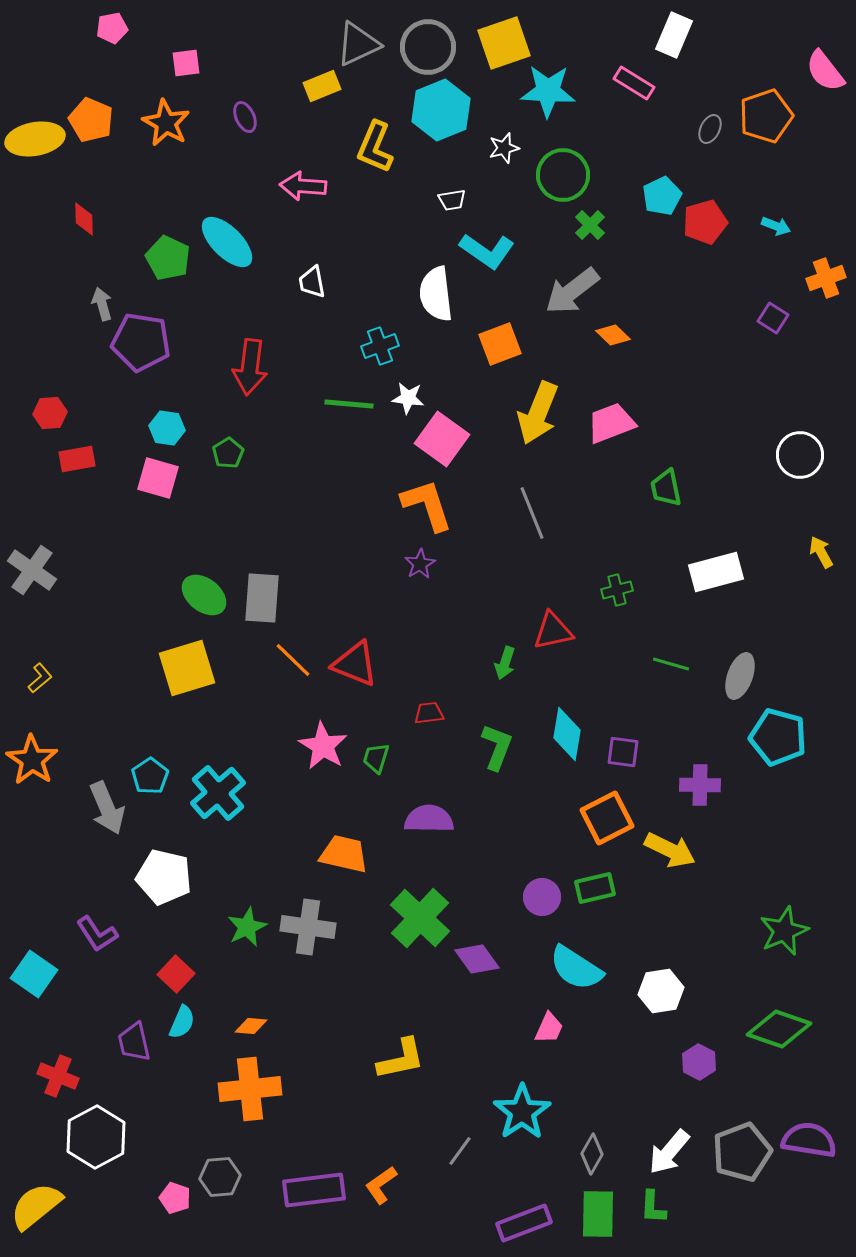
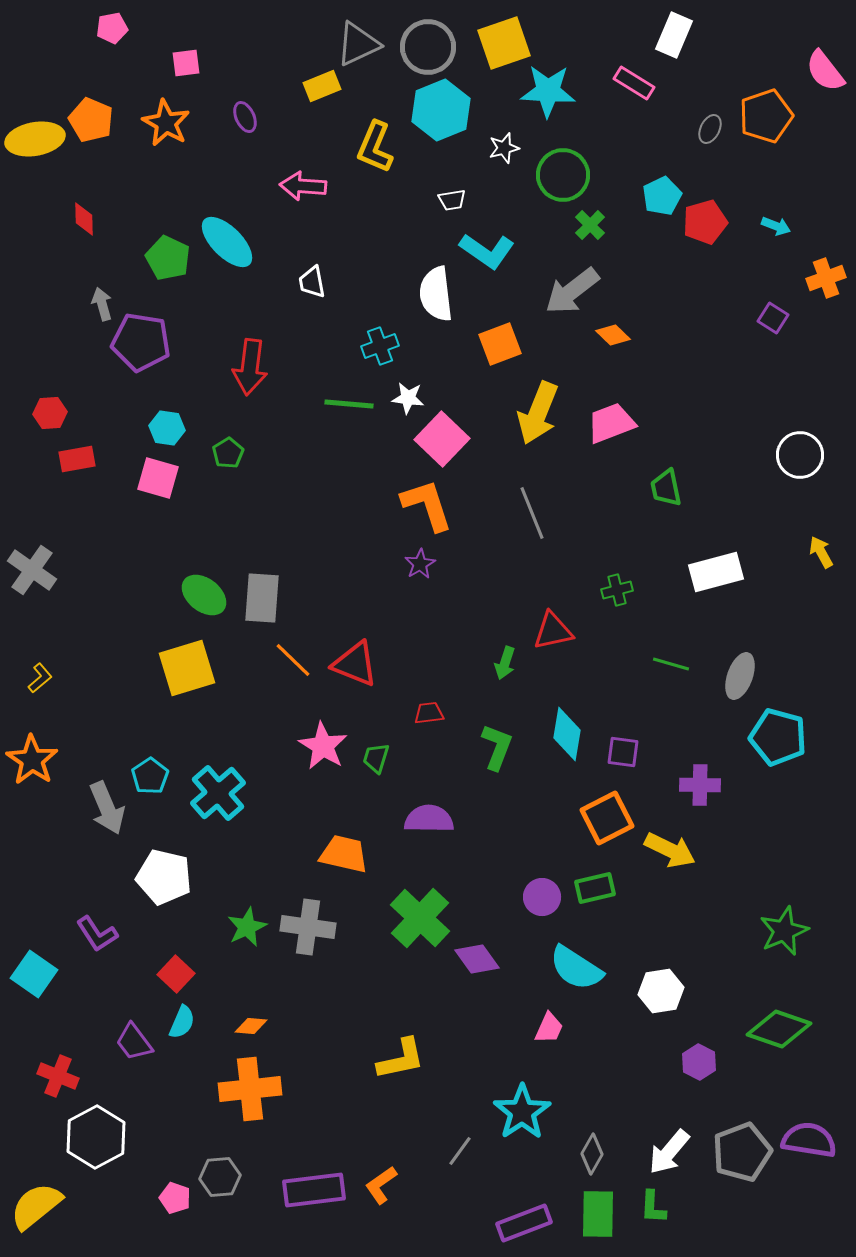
pink square at (442, 439): rotated 8 degrees clockwise
purple trapezoid at (134, 1042): rotated 24 degrees counterclockwise
